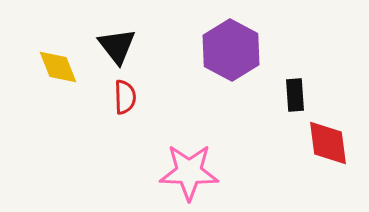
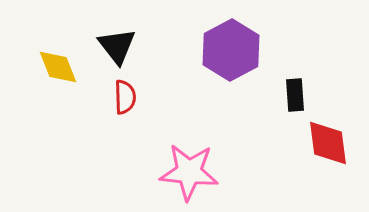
purple hexagon: rotated 4 degrees clockwise
pink star: rotated 4 degrees clockwise
